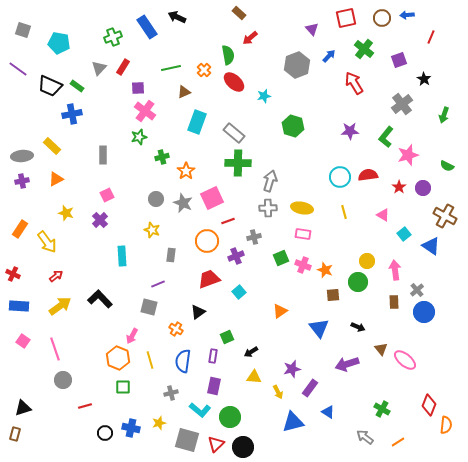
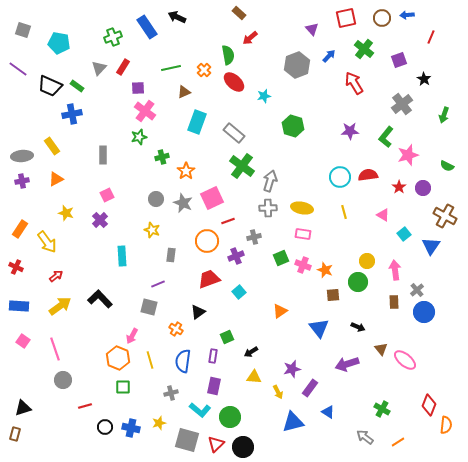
yellow rectangle at (52, 146): rotated 12 degrees clockwise
green cross at (238, 163): moved 4 px right, 3 px down; rotated 35 degrees clockwise
blue triangle at (431, 246): rotated 30 degrees clockwise
red cross at (13, 274): moved 3 px right, 7 px up
black circle at (105, 433): moved 6 px up
